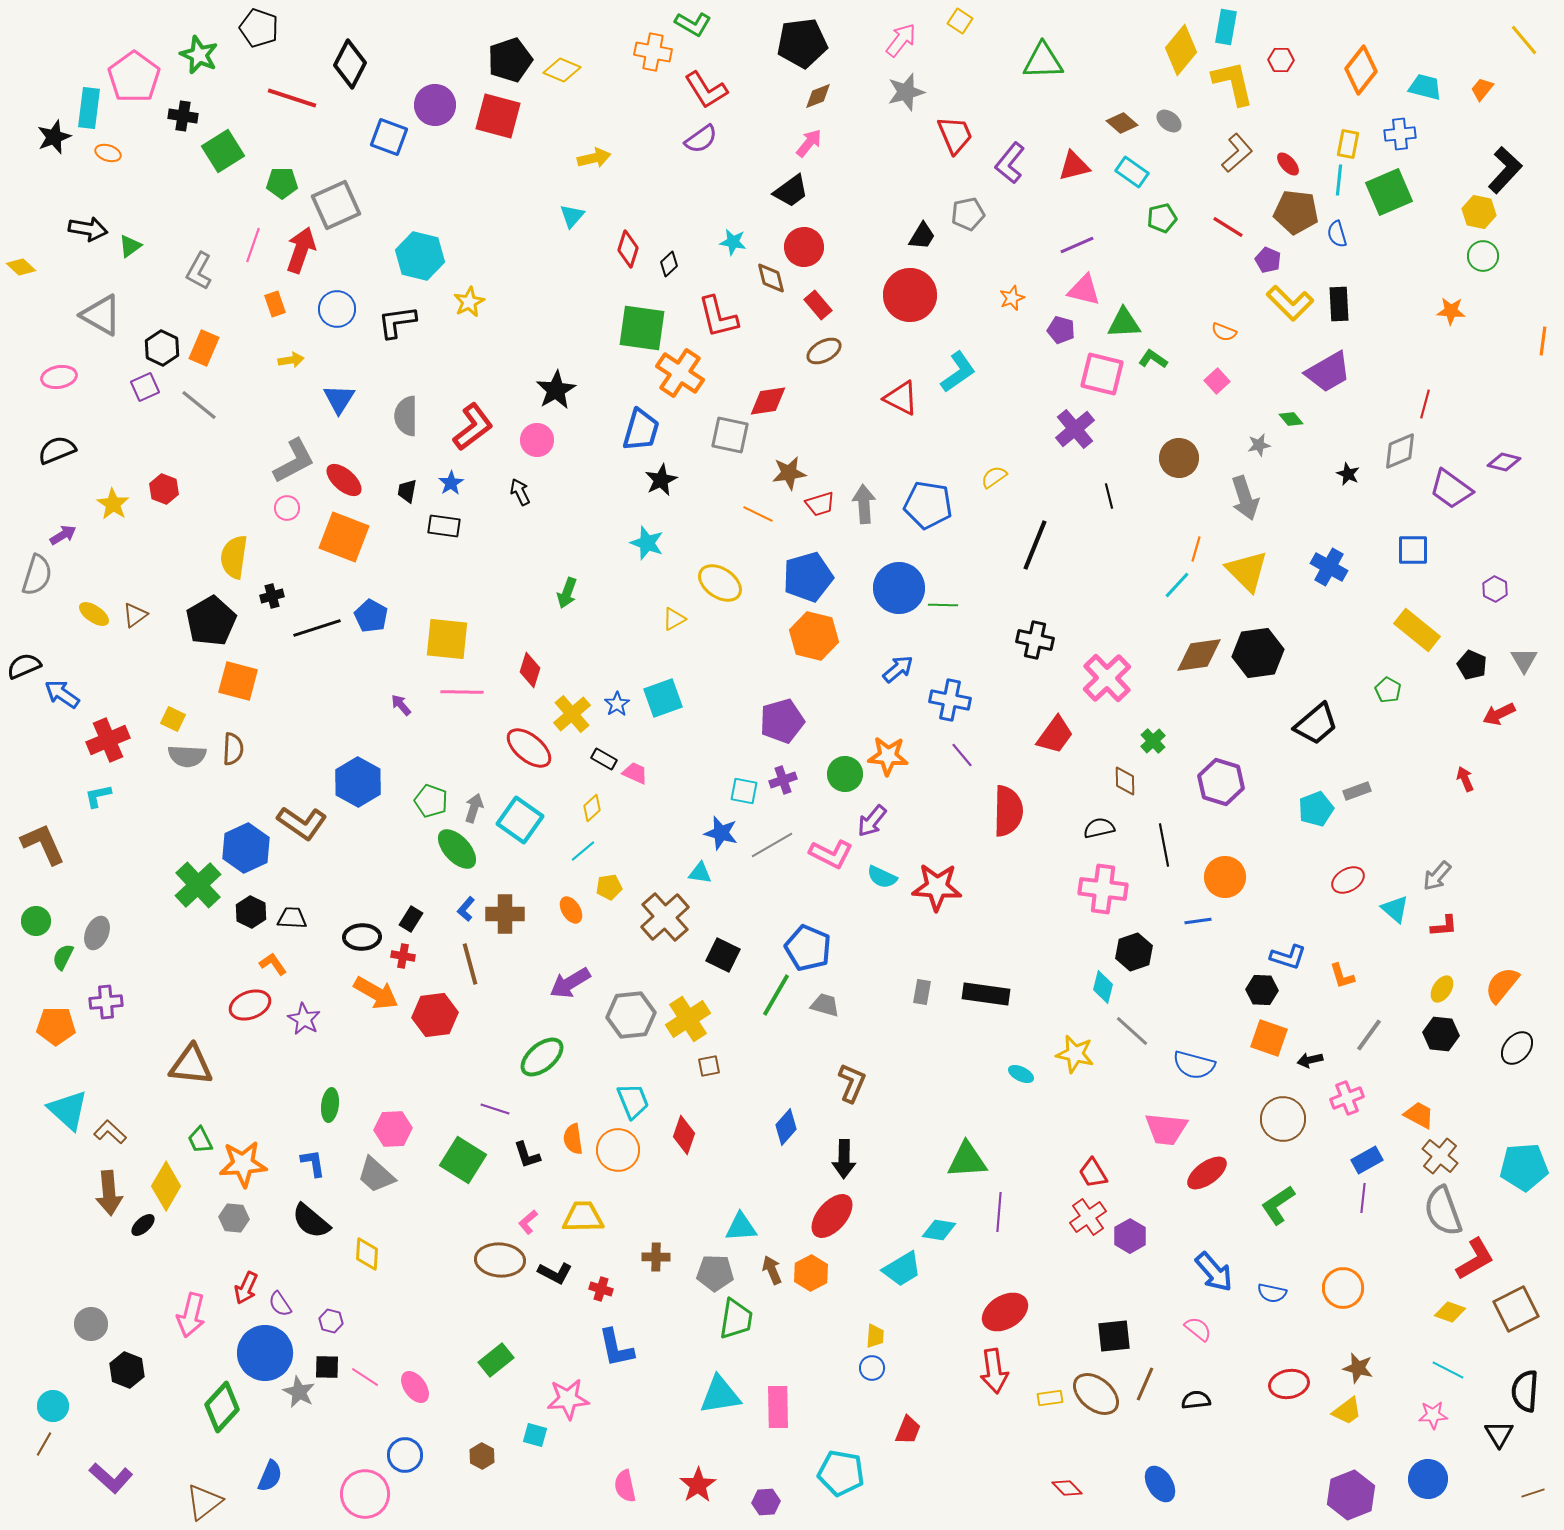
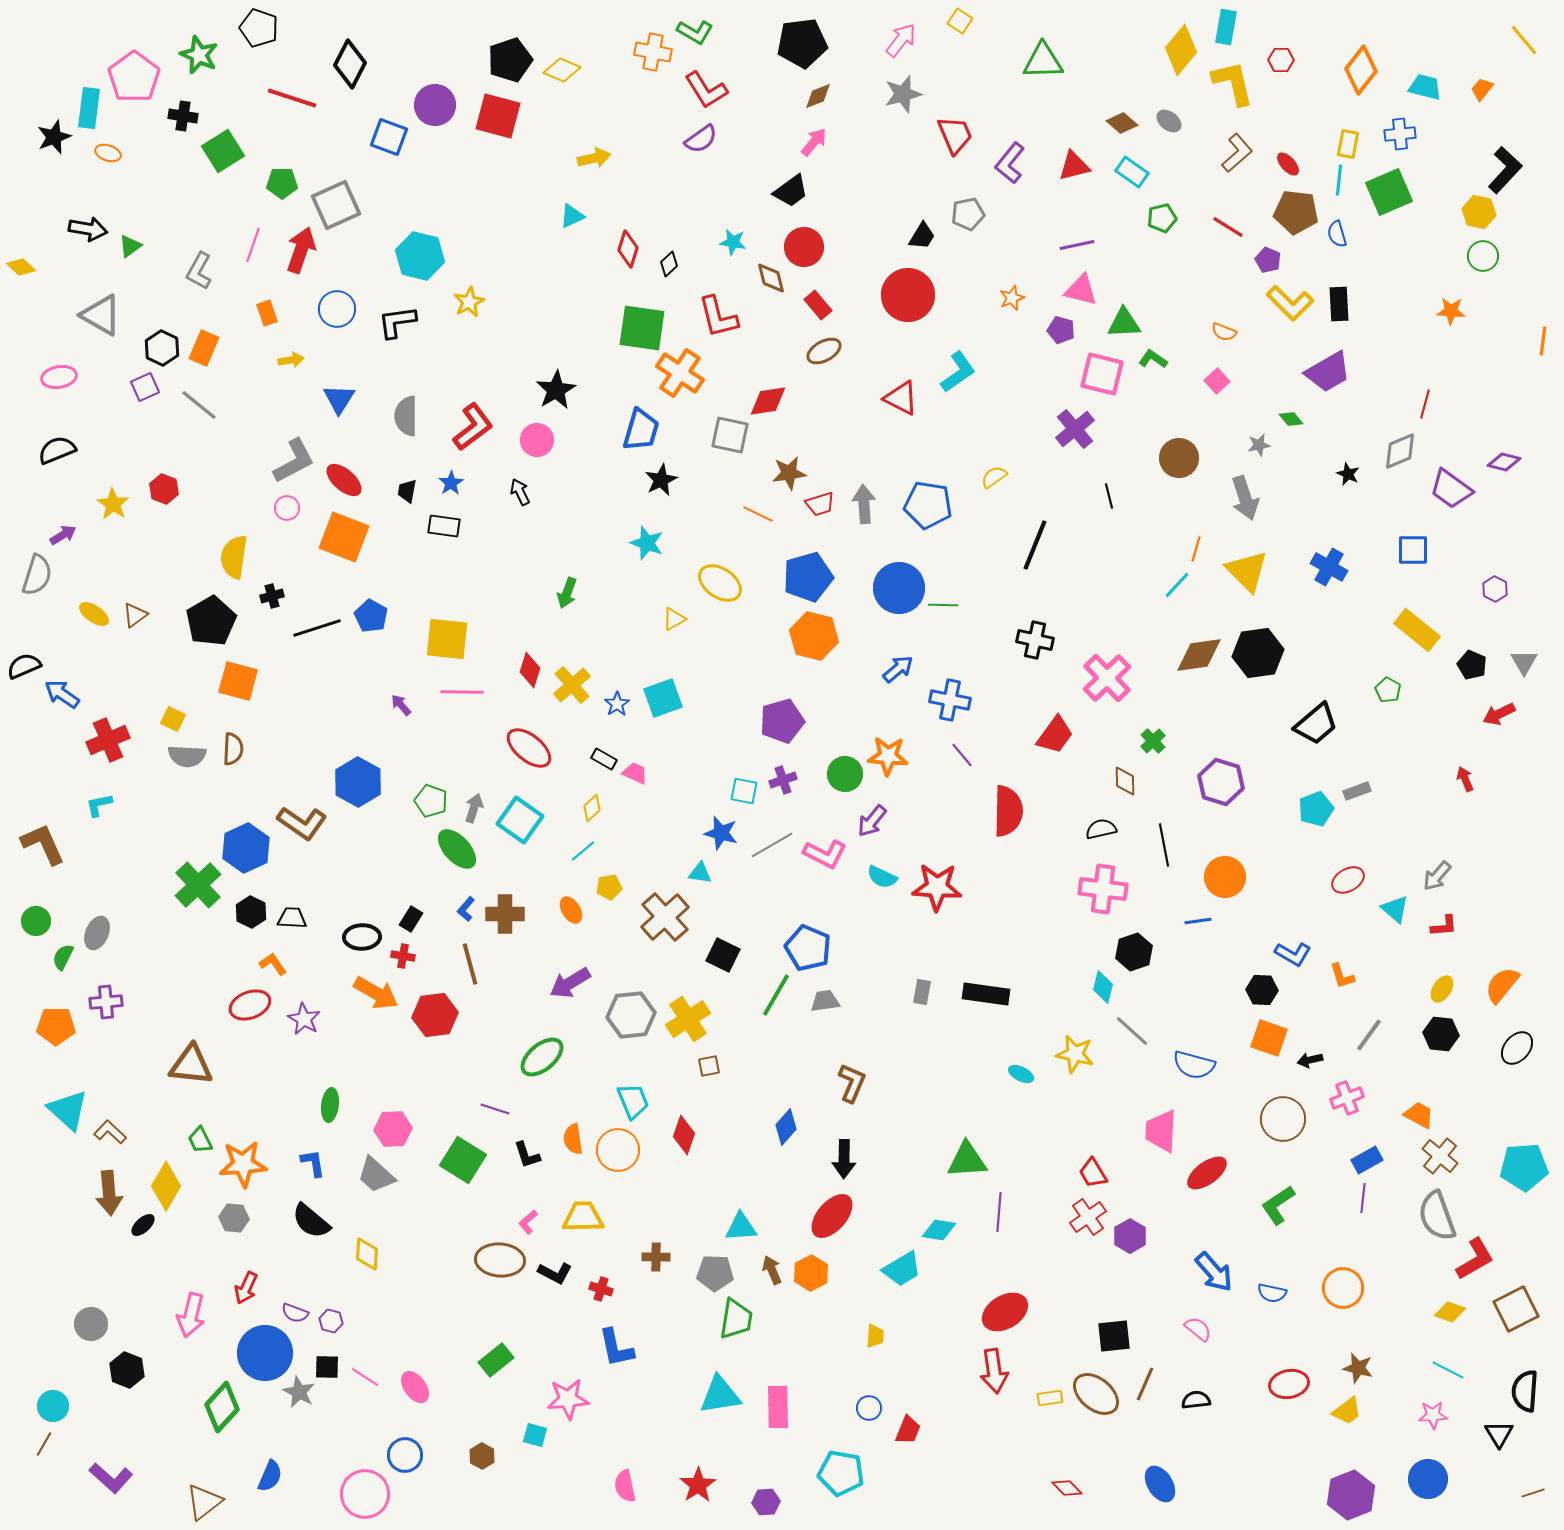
green L-shape at (693, 24): moved 2 px right, 8 px down
gray star at (906, 92): moved 3 px left, 2 px down
pink arrow at (809, 143): moved 5 px right, 1 px up
cyan triangle at (572, 216): rotated 24 degrees clockwise
purple line at (1077, 245): rotated 12 degrees clockwise
pink triangle at (1084, 290): moved 3 px left
red circle at (910, 295): moved 2 px left
orange rectangle at (275, 304): moved 8 px left, 9 px down
gray triangle at (1524, 660): moved 2 px down
yellow cross at (572, 714): moved 29 px up
cyan L-shape at (98, 796): moved 1 px right, 9 px down
black semicircle at (1099, 828): moved 2 px right, 1 px down
pink L-shape at (831, 854): moved 6 px left
blue L-shape at (1288, 957): moved 5 px right, 3 px up; rotated 12 degrees clockwise
gray trapezoid at (825, 1005): moved 4 px up; rotated 24 degrees counterclockwise
pink trapezoid at (1166, 1129): moved 5 px left, 2 px down; rotated 87 degrees clockwise
gray semicircle at (1443, 1211): moved 6 px left, 5 px down
purple semicircle at (280, 1304): moved 15 px right, 9 px down; rotated 36 degrees counterclockwise
blue circle at (872, 1368): moved 3 px left, 40 px down
